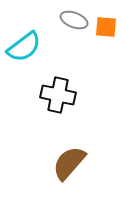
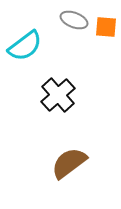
cyan semicircle: moved 1 px right, 1 px up
black cross: rotated 36 degrees clockwise
brown semicircle: rotated 12 degrees clockwise
